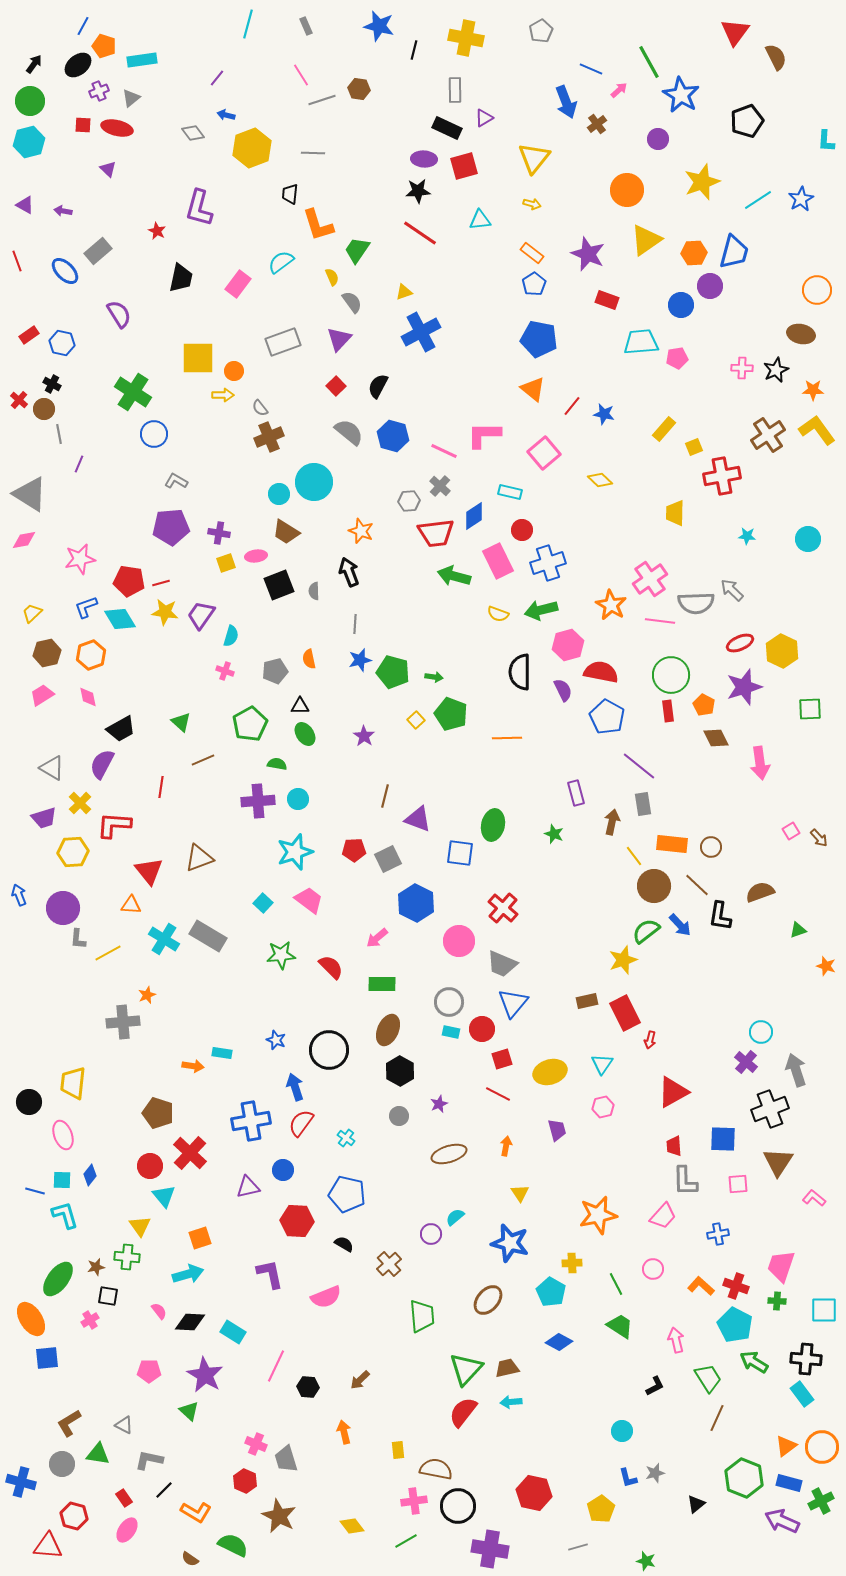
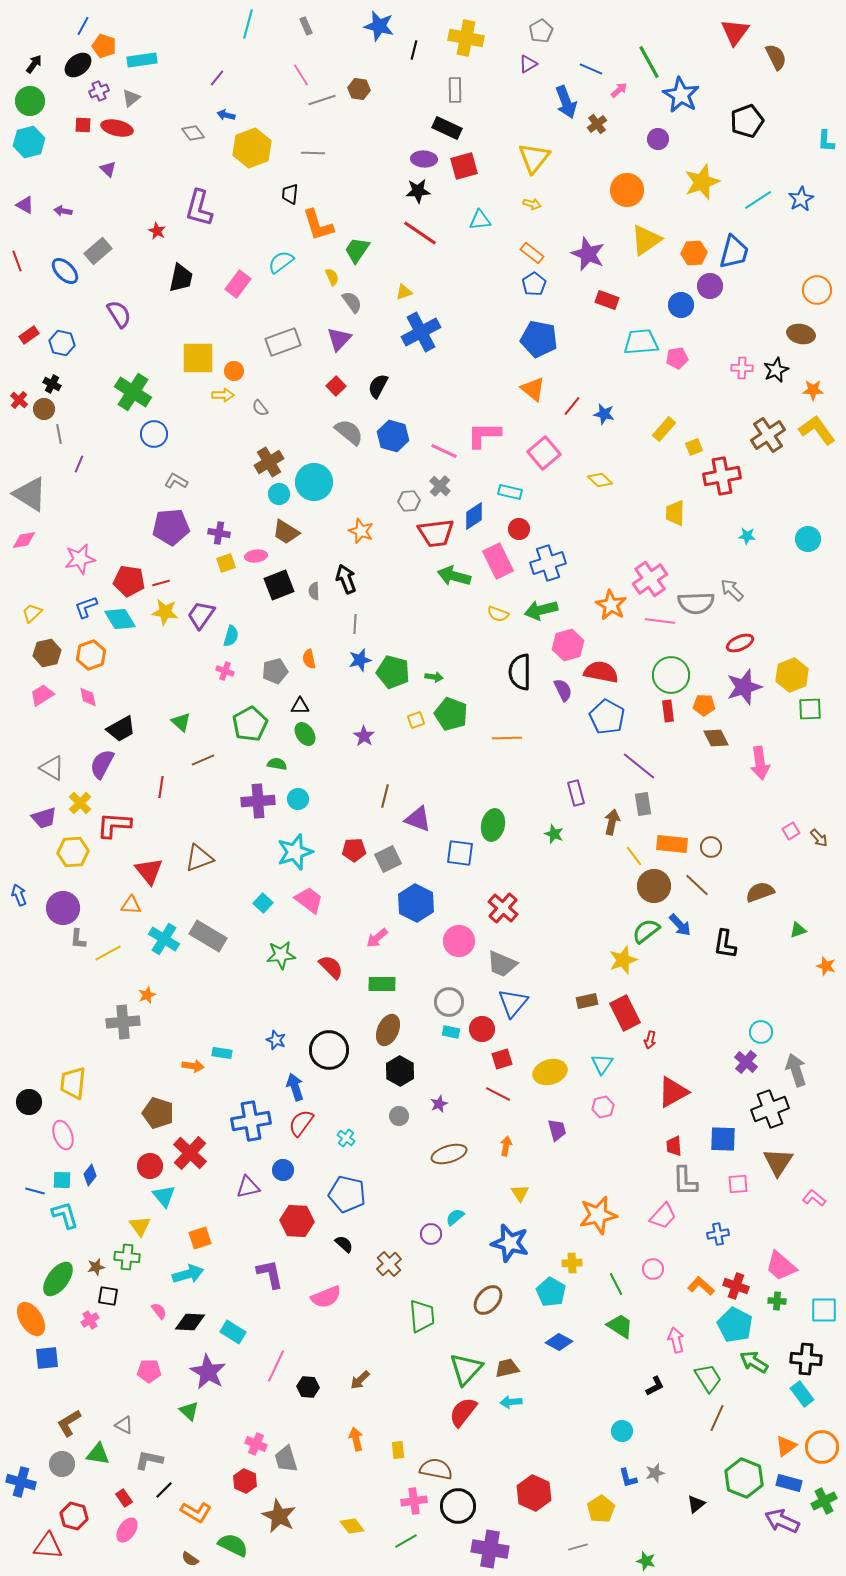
purple triangle at (484, 118): moved 44 px right, 54 px up
brown cross at (269, 437): moved 25 px down; rotated 8 degrees counterclockwise
red circle at (522, 530): moved 3 px left, 1 px up
black arrow at (349, 572): moved 3 px left, 7 px down
yellow hexagon at (782, 651): moved 10 px right, 24 px down; rotated 12 degrees clockwise
orange pentagon at (704, 705): rotated 25 degrees counterclockwise
yellow square at (416, 720): rotated 24 degrees clockwise
black L-shape at (720, 916): moved 5 px right, 28 px down
black semicircle at (344, 1244): rotated 12 degrees clockwise
pink trapezoid at (781, 1266): rotated 68 degrees counterclockwise
purple star at (205, 1375): moved 3 px right, 3 px up
orange arrow at (344, 1432): moved 12 px right, 7 px down
red hexagon at (534, 1493): rotated 12 degrees clockwise
green cross at (821, 1501): moved 3 px right
